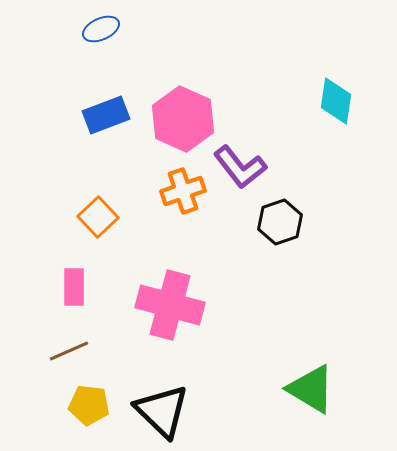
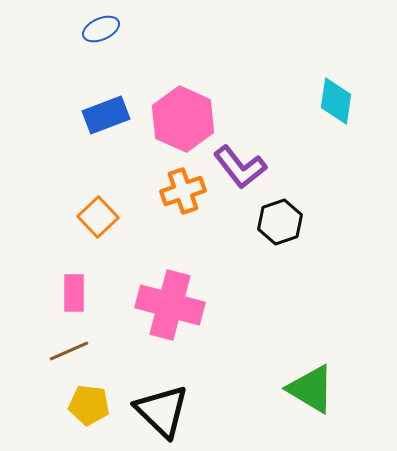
pink rectangle: moved 6 px down
